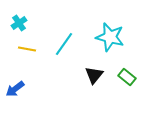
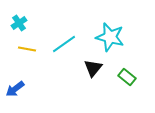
cyan line: rotated 20 degrees clockwise
black triangle: moved 1 px left, 7 px up
